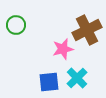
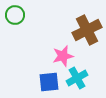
green circle: moved 1 px left, 10 px up
pink star: moved 7 px down
cyan cross: rotated 15 degrees clockwise
